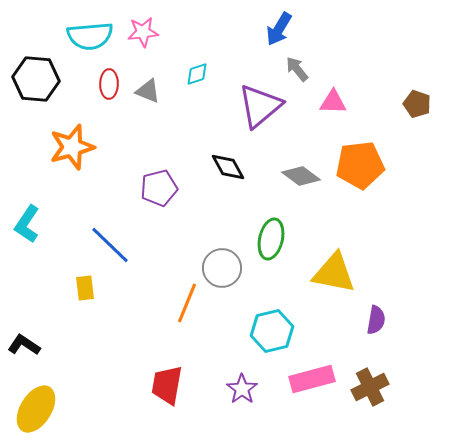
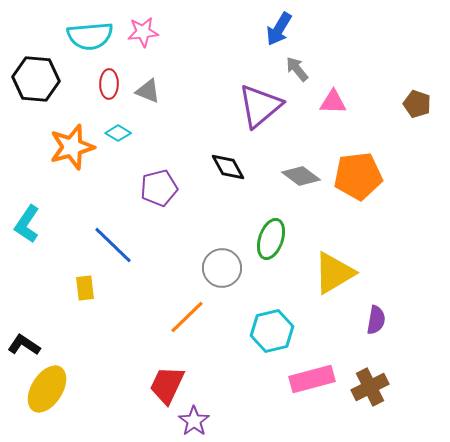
cyan diamond: moved 79 px left, 59 px down; rotated 50 degrees clockwise
orange pentagon: moved 2 px left, 11 px down
green ellipse: rotated 6 degrees clockwise
blue line: moved 3 px right
yellow triangle: rotated 42 degrees counterclockwise
orange line: moved 14 px down; rotated 24 degrees clockwise
red trapezoid: rotated 15 degrees clockwise
purple star: moved 48 px left, 32 px down
yellow ellipse: moved 11 px right, 20 px up
